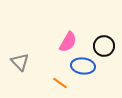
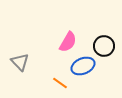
blue ellipse: rotated 30 degrees counterclockwise
